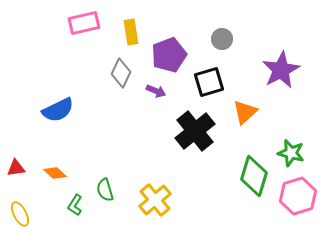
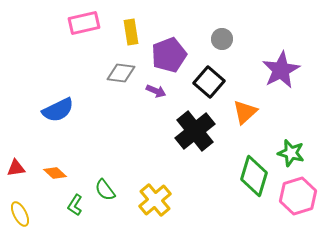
gray diamond: rotated 72 degrees clockwise
black square: rotated 32 degrees counterclockwise
green semicircle: rotated 20 degrees counterclockwise
